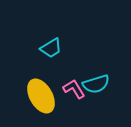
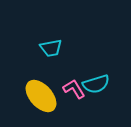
cyan trapezoid: rotated 20 degrees clockwise
yellow ellipse: rotated 12 degrees counterclockwise
